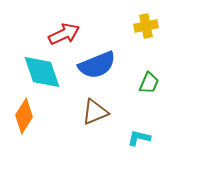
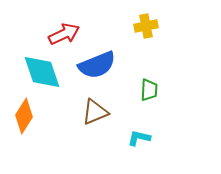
green trapezoid: moved 7 px down; rotated 20 degrees counterclockwise
